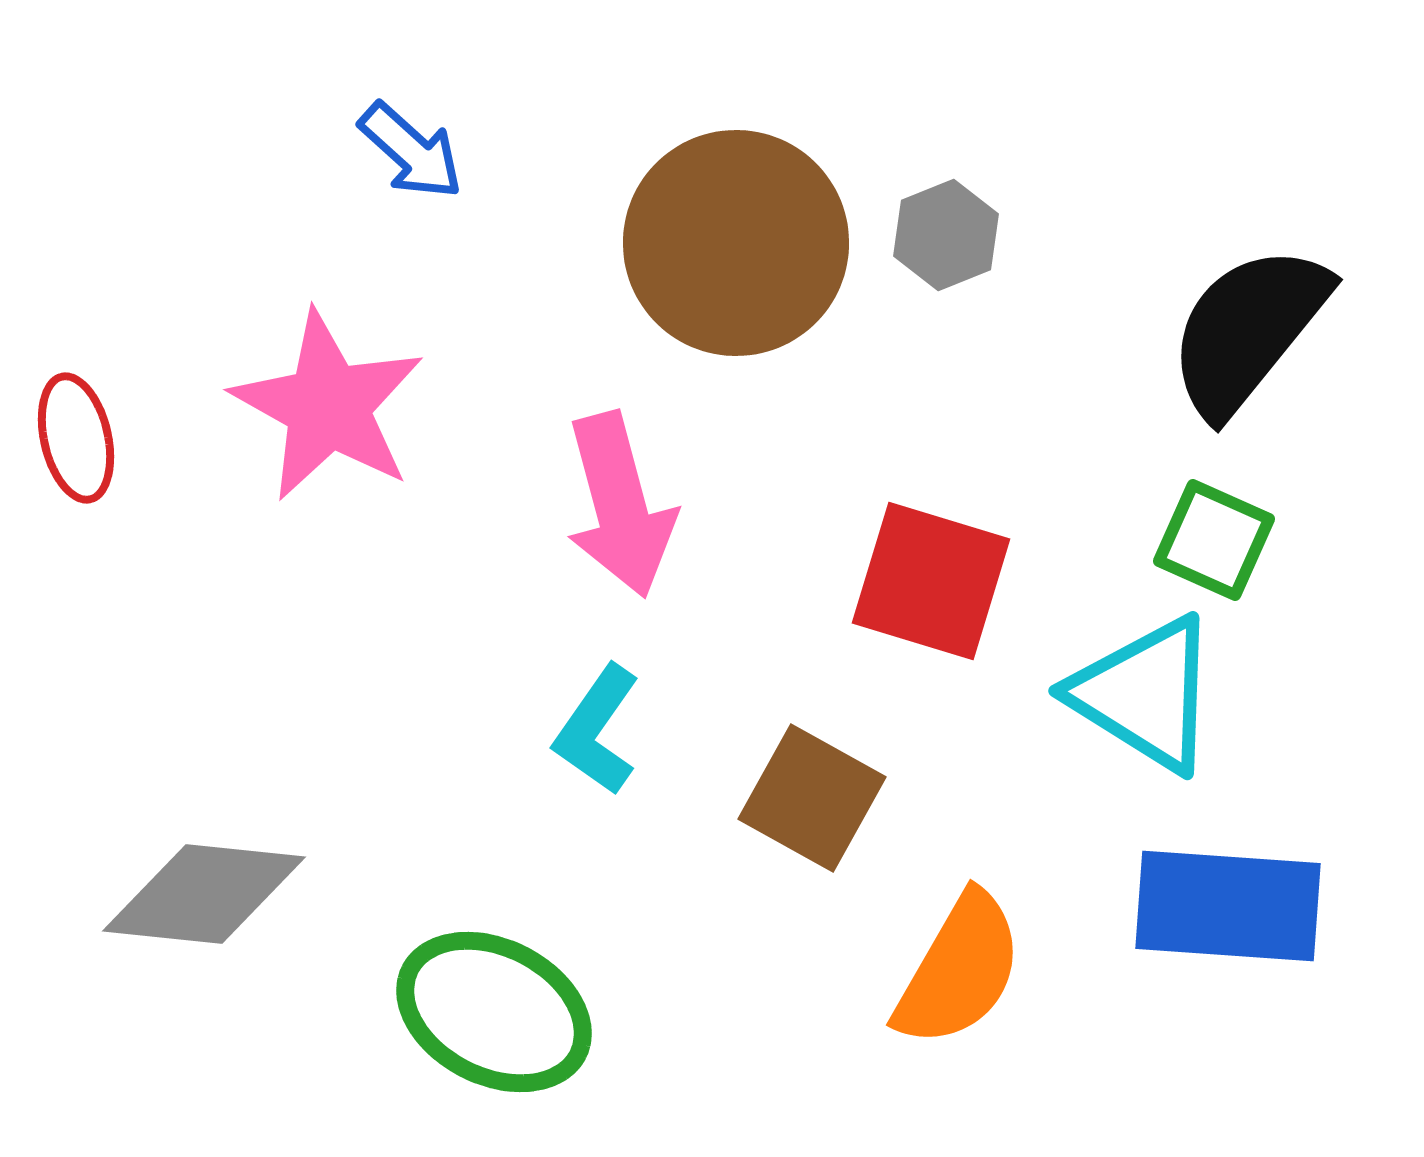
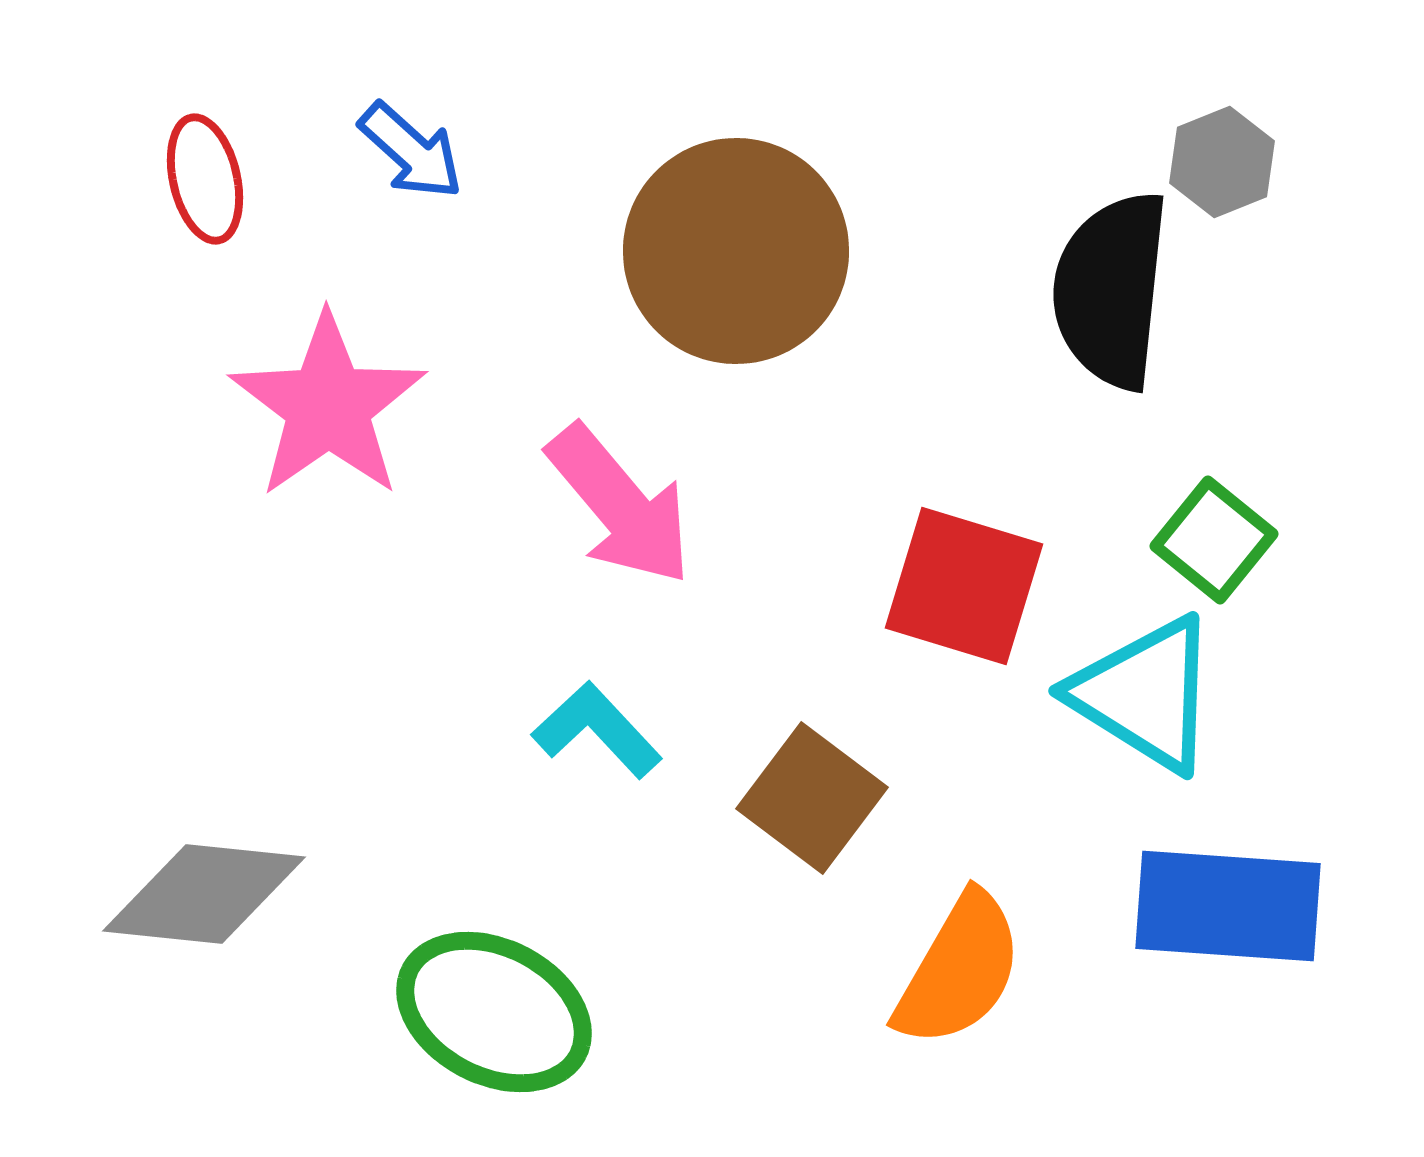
gray hexagon: moved 276 px right, 73 px up
brown circle: moved 8 px down
black semicircle: moved 137 px left, 40 px up; rotated 33 degrees counterclockwise
pink star: rotated 8 degrees clockwise
red ellipse: moved 129 px right, 259 px up
pink arrow: rotated 25 degrees counterclockwise
green square: rotated 15 degrees clockwise
red square: moved 33 px right, 5 px down
cyan L-shape: rotated 102 degrees clockwise
brown square: rotated 8 degrees clockwise
